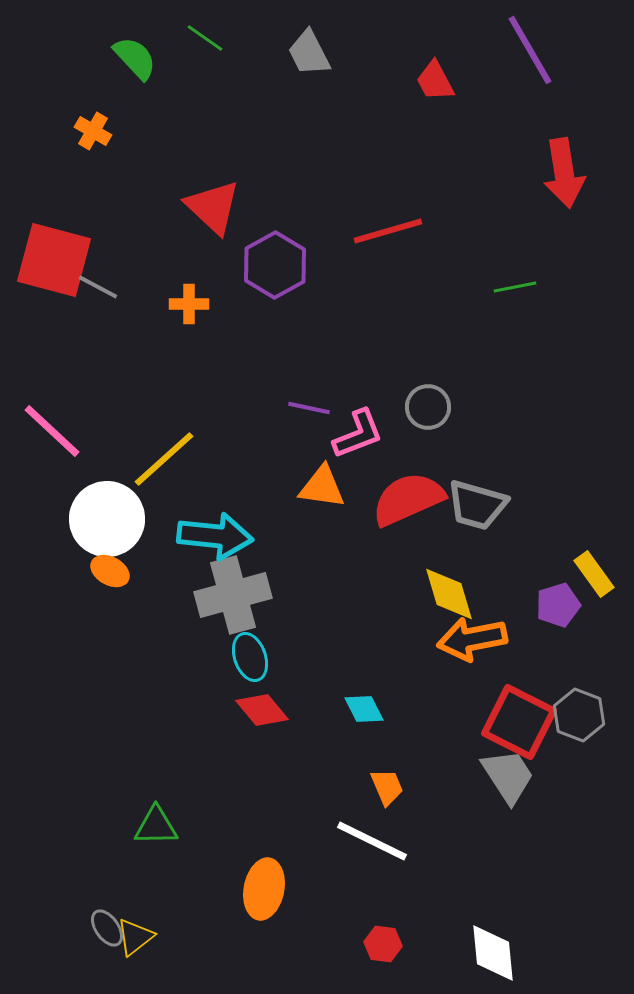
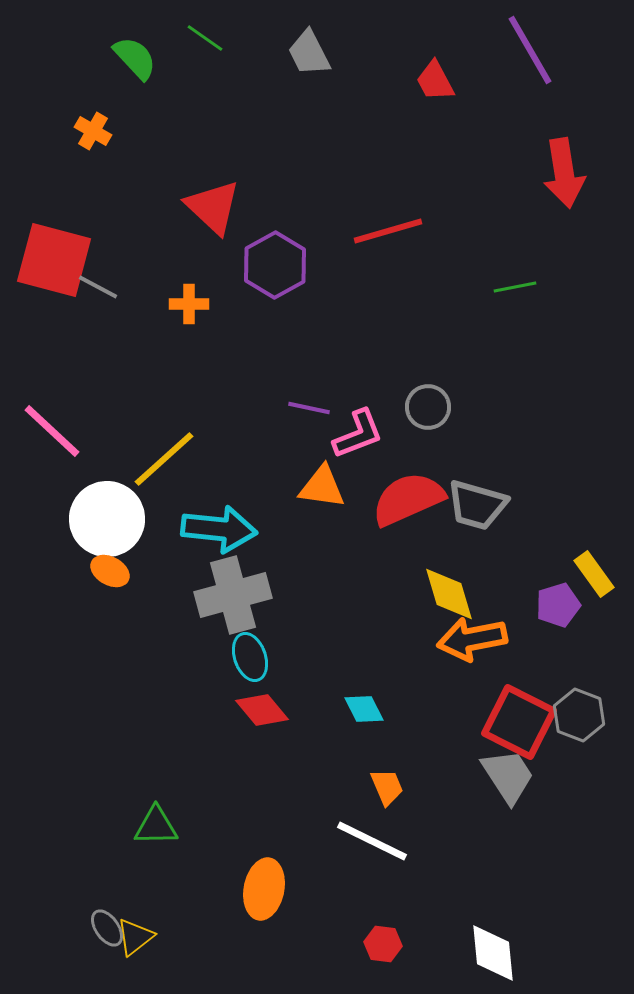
cyan arrow at (215, 536): moved 4 px right, 7 px up
